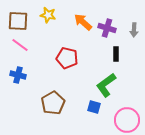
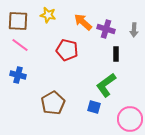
purple cross: moved 1 px left, 1 px down
red pentagon: moved 8 px up
pink circle: moved 3 px right, 1 px up
